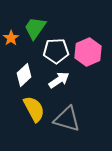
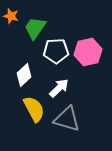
orange star: moved 22 px up; rotated 21 degrees counterclockwise
pink hexagon: rotated 12 degrees clockwise
white arrow: moved 8 px down; rotated 10 degrees counterclockwise
